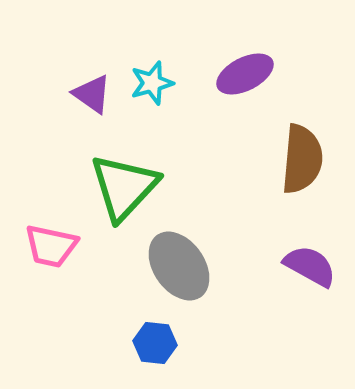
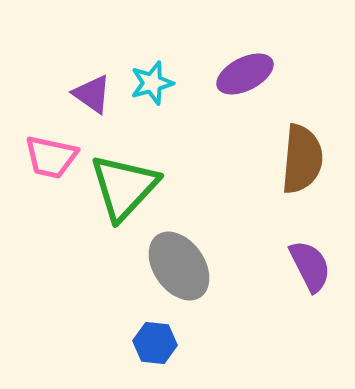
pink trapezoid: moved 89 px up
purple semicircle: rotated 34 degrees clockwise
